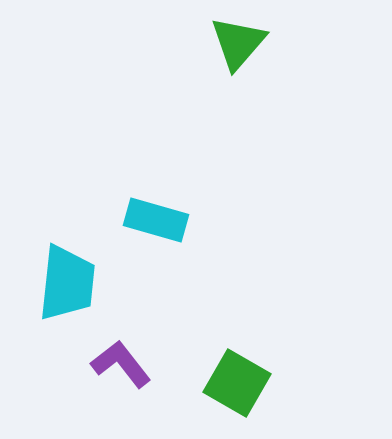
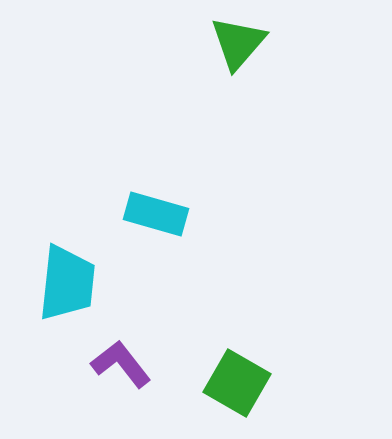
cyan rectangle: moved 6 px up
